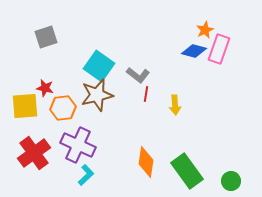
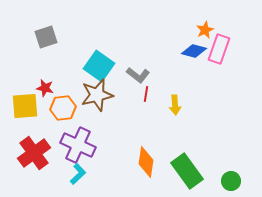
cyan L-shape: moved 8 px left, 1 px up
